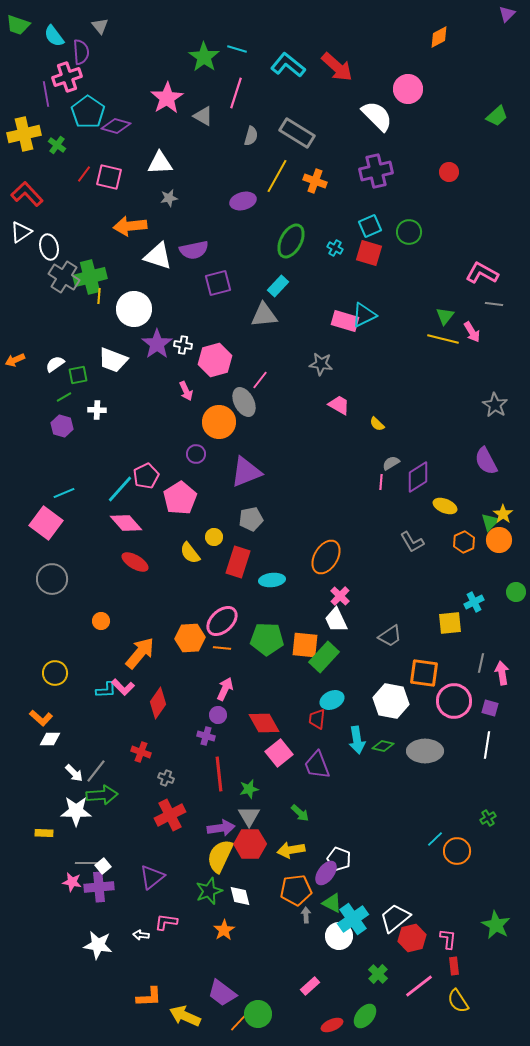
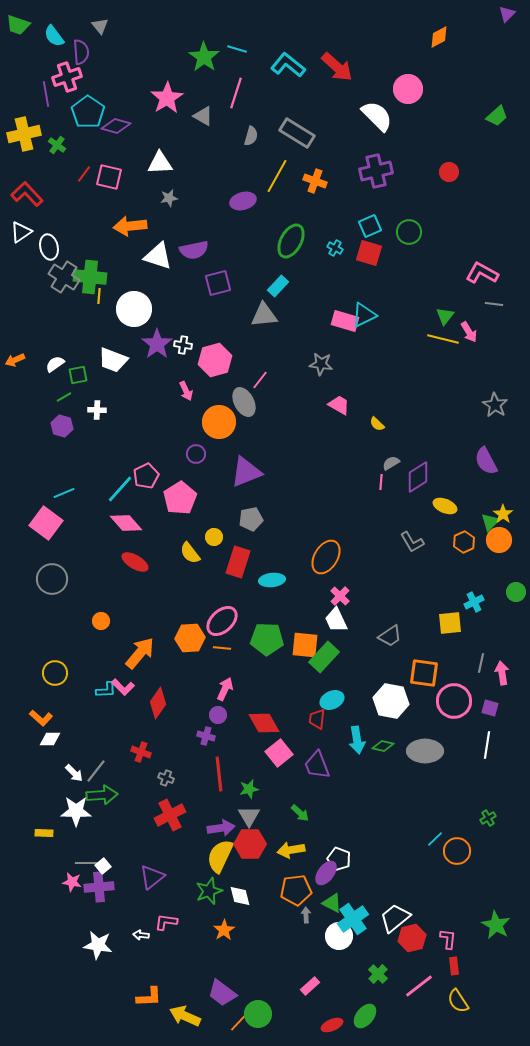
green cross at (90, 277): rotated 20 degrees clockwise
pink arrow at (472, 332): moved 3 px left
